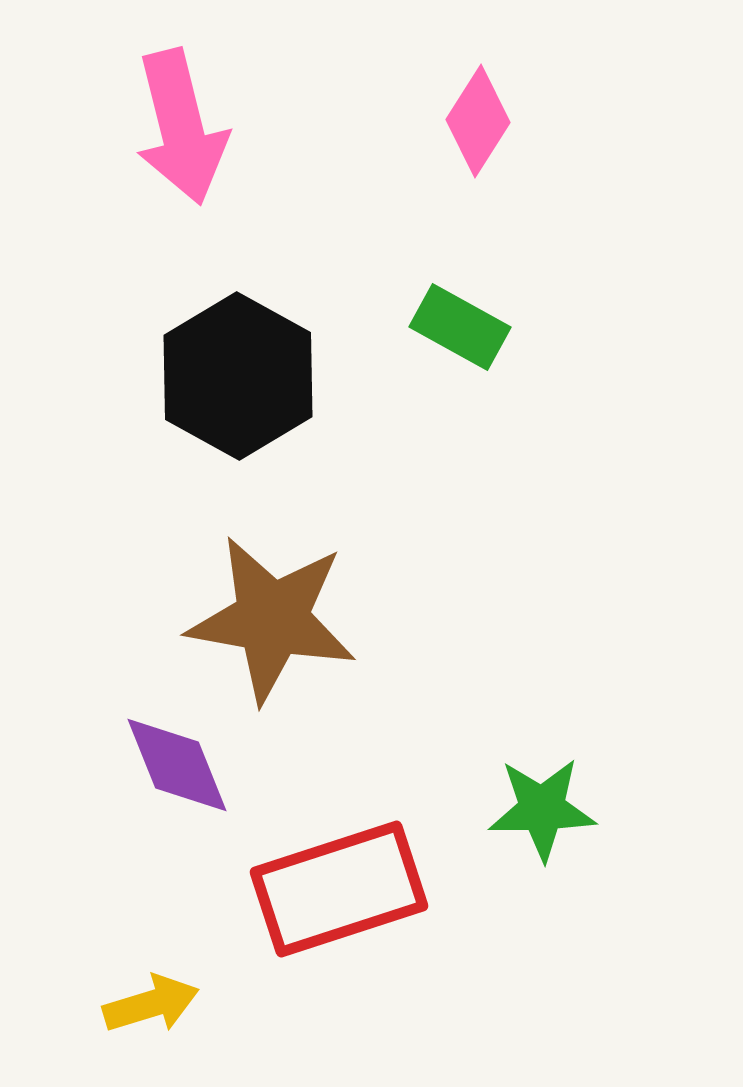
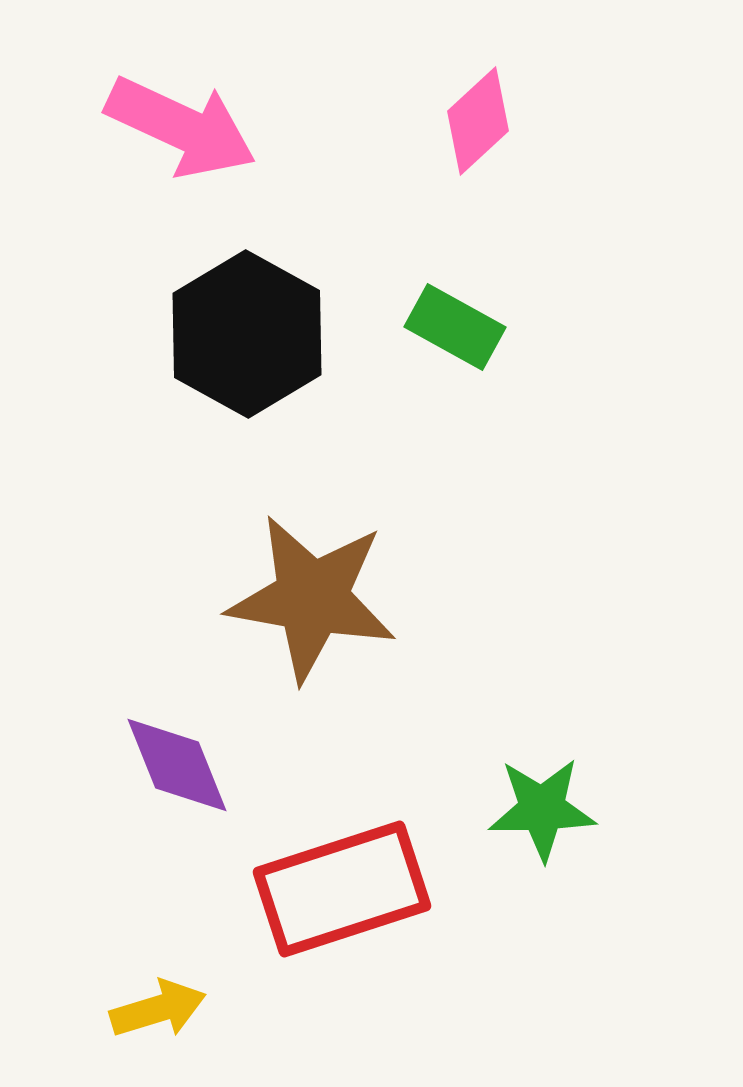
pink diamond: rotated 15 degrees clockwise
pink arrow: rotated 51 degrees counterclockwise
green rectangle: moved 5 px left
black hexagon: moved 9 px right, 42 px up
brown star: moved 40 px right, 21 px up
red rectangle: moved 3 px right
yellow arrow: moved 7 px right, 5 px down
